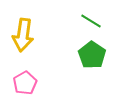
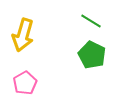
yellow arrow: rotated 8 degrees clockwise
green pentagon: rotated 8 degrees counterclockwise
